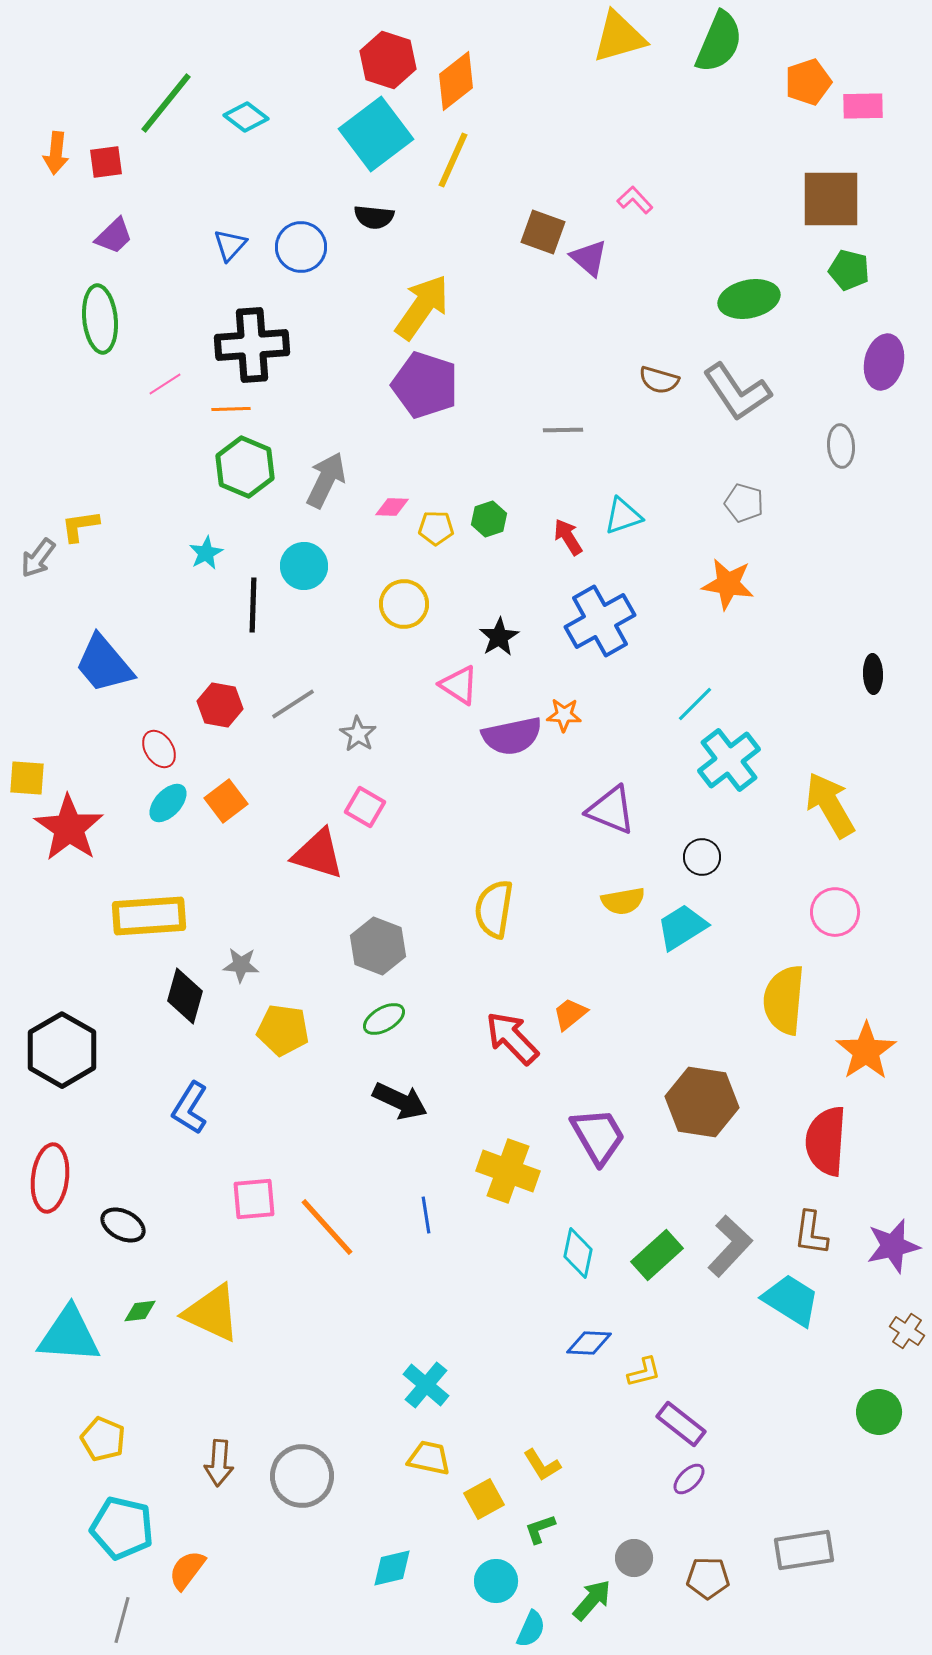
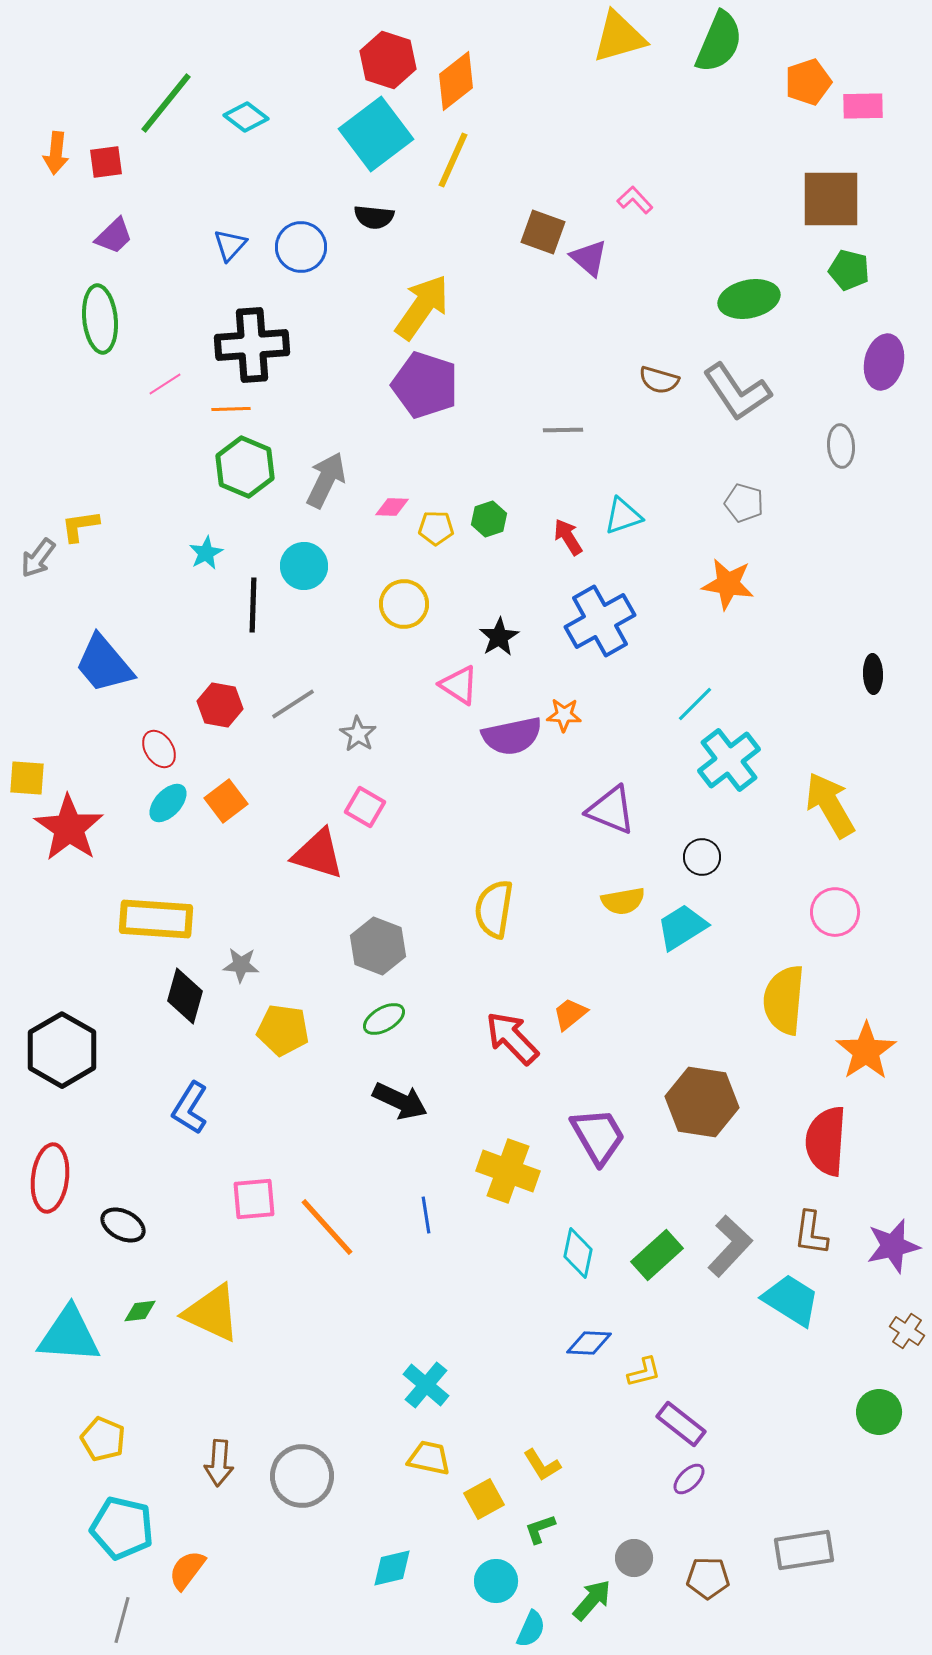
yellow rectangle at (149, 916): moved 7 px right, 3 px down; rotated 8 degrees clockwise
